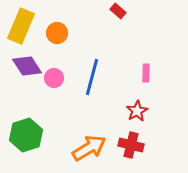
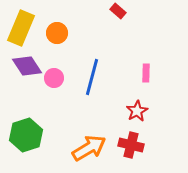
yellow rectangle: moved 2 px down
